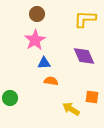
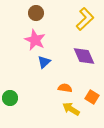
brown circle: moved 1 px left, 1 px up
yellow L-shape: rotated 135 degrees clockwise
pink star: rotated 15 degrees counterclockwise
blue triangle: moved 1 px up; rotated 40 degrees counterclockwise
orange semicircle: moved 14 px right, 7 px down
orange square: rotated 24 degrees clockwise
